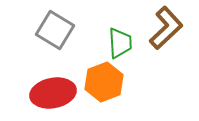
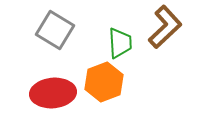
brown L-shape: moved 1 px left, 1 px up
red ellipse: rotated 6 degrees clockwise
